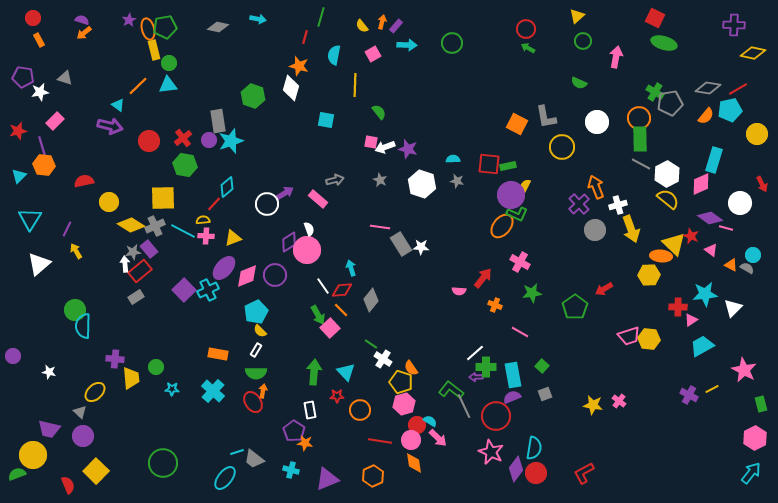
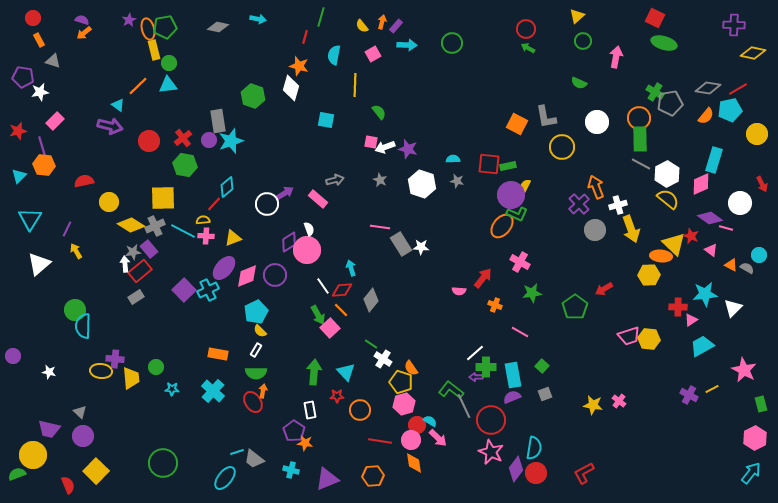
gray triangle at (65, 78): moved 12 px left, 17 px up
cyan circle at (753, 255): moved 6 px right
yellow ellipse at (95, 392): moved 6 px right, 21 px up; rotated 50 degrees clockwise
red circle at (496, 416): moved 5 px left, 4 px down
orange hexagon at (373, 476): rotated 20 degrees clockwise
